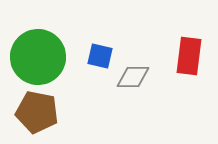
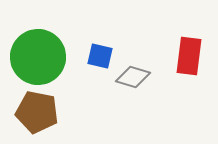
gray diamond: rotated 16 degrees clockwise
